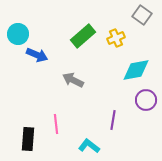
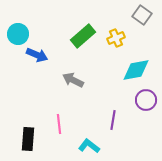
pink line: moved 3 px right
